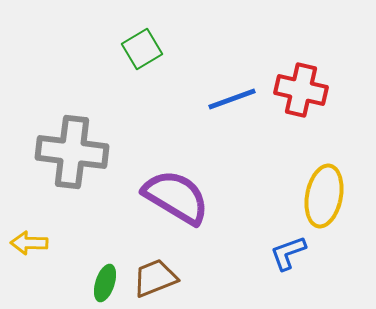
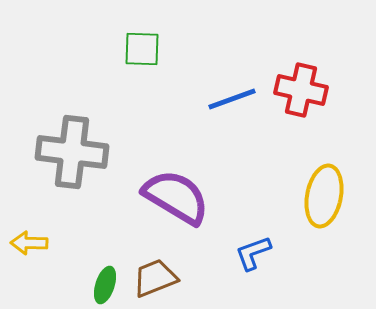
green square: rotated 33 degrees clockwise
blue L-shape: moved 35 px left
green ellipse: moved 2 px down
